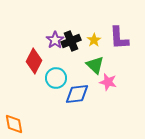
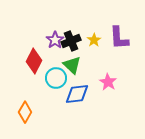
green triangle: moved 23 px left
pink star: rotated 18 degrees clockwise
orange diamond: moved 11 px right, 12 px up; rotated 40 degrees clockwise
